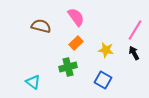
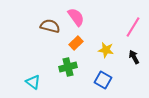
brown semicircle: moved 9 px right
pink line: moved 2 px left, 3 px up
black arrow: moved 4 px down
